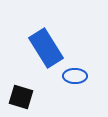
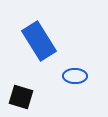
blue rectangle: moved 7 px left, 7 px up
